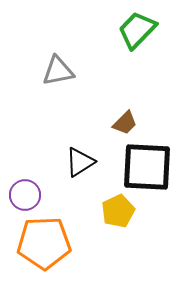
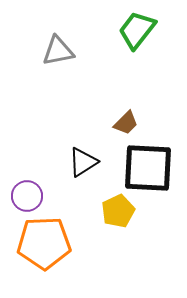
green trapezoid: rotated 6 degrees counterclockwise
gray triangle: moved 20 px up
brown trapezoid: moved 1 px right
black triangle: moved 3 px right
black square: moved 1 px right, 1 px down
purple circle: moved 2 px right, 1 px down
